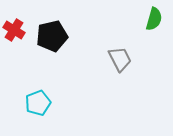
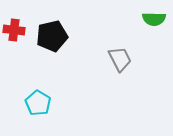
green semicircle: rotated 75 degrees clockwise
red cross: rotated 25 degrees counterclockwise
cyan pentagon: rotated 20 degrees counterclockwise
